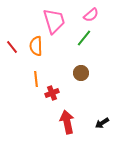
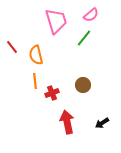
pink trapezoid: moved 2 px right
orange semicircle: moved 9 px down; rotated 12 degrees counterclockwise
brown circle: moved 2 px right, 12 px down
orange line: moved 1 px left, 2 px down
